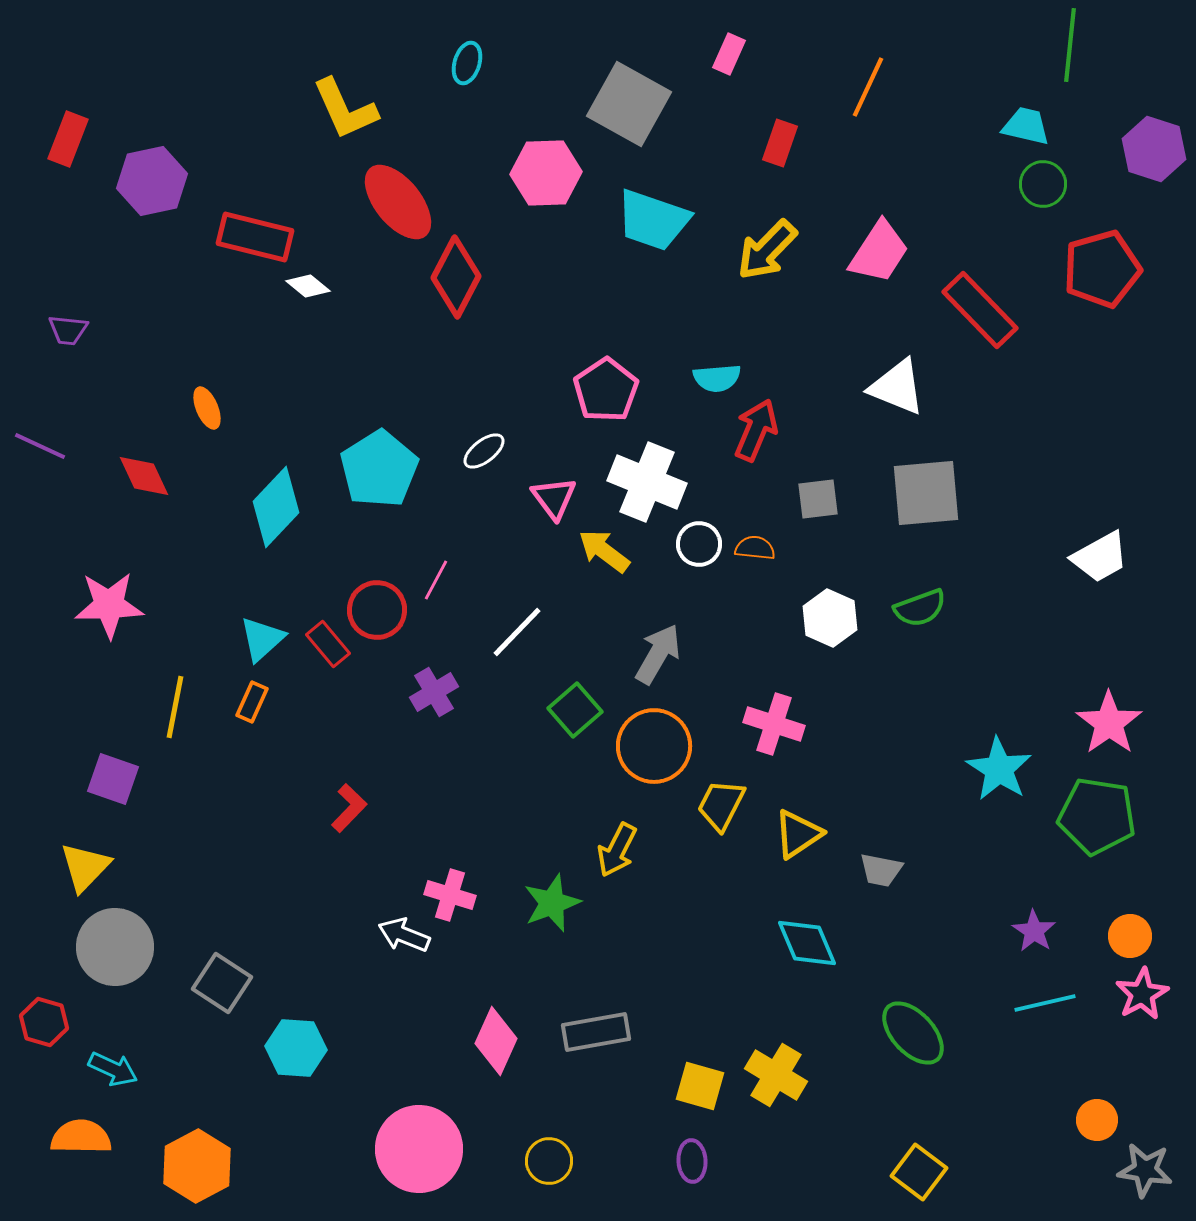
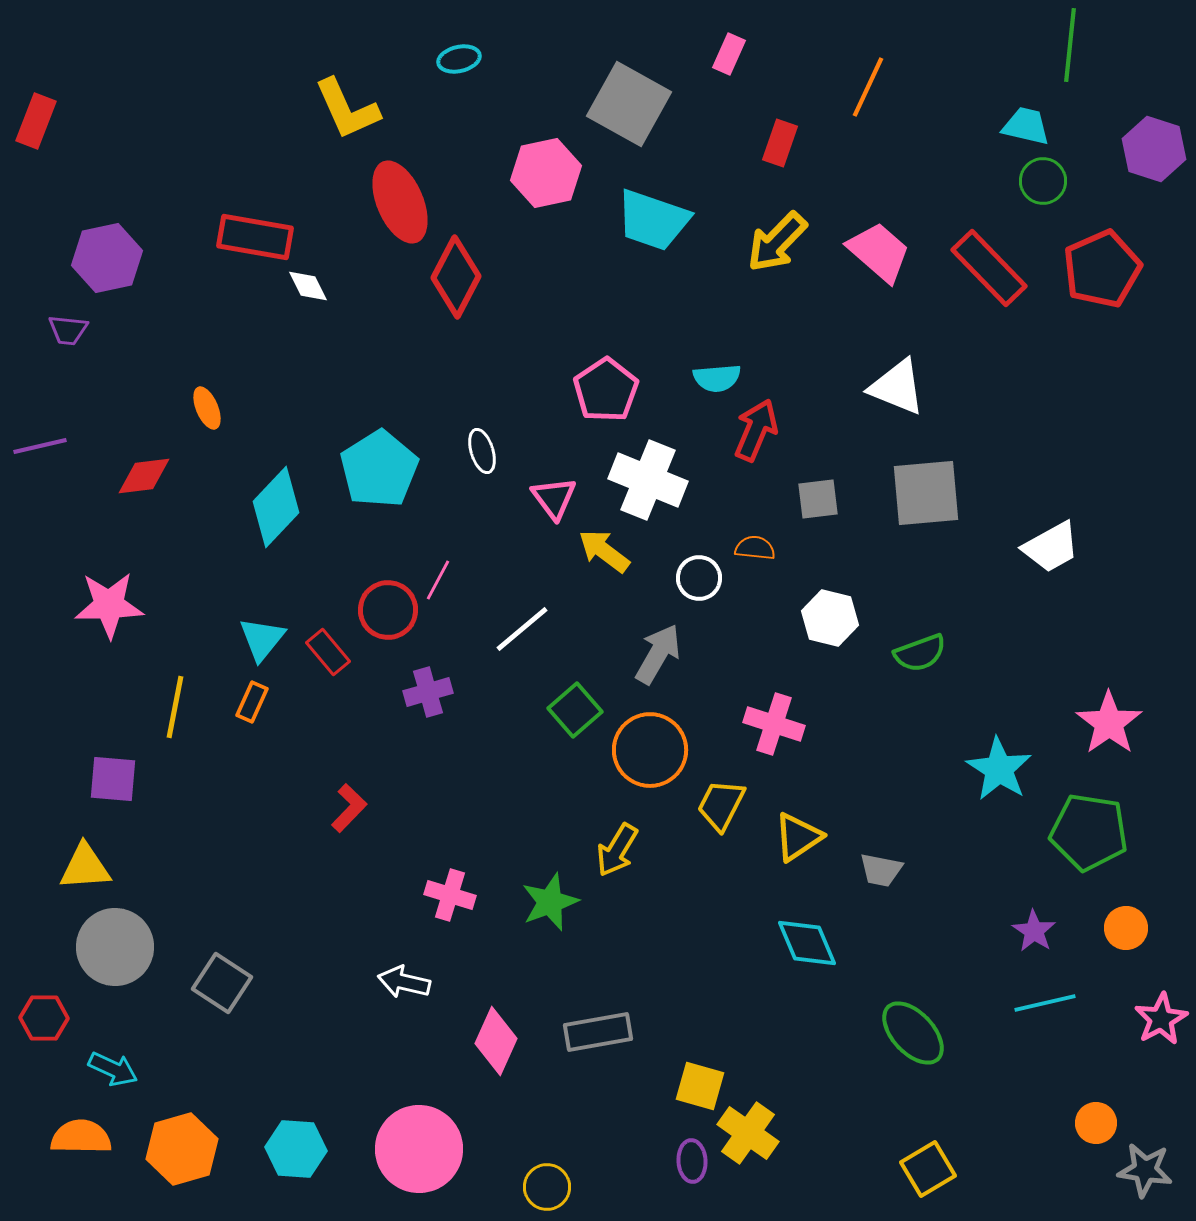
cyan ellipse at (467, 63): moved 8 px left, 4 px up; rotated 60 degrees clockwise
yellow L-shape at (345, 109): moved 2 px right
red rectangle at (68, 139): moved 32 px left, 18 px up
pink hexagon at (546, 173): rotated 10 degrees counterclockwise
purple hexagon at (152, 181): moved 45 px left, 77 px down
green circle at (1043, 184): moved 3 px up
red ellipse at (398, 202): moved 2 px right; rotated 16 degrees clockwise
red rectangle at (255, 237): rotated 4 degrees counterclockwise
yellow arrow at (767, 250): moved 10 px right, 8 px up
pink trapezoid at (879, 252): rotated 82 degrees counterclockwise
red pentagon at (1102, 269): rotated 8 degrees counterclockwise
white diamond at (308, 286): rotated 24 degrees clockwise
red rectangle at (980, 310): moved 9 px right, 42 px up
purple line at (40, 446): rotated 38 degrees counterclockwise
white ellipse at (484, 451): moved 2 px left; rotated 69 degrees counterclockwise
red diamond at (144, 476): rotated 72 degrees counterclockwise
white cross at (647, 482): moved 1 px right, 2 px up
white circle at (699, 544): moved 34 px down
white trapezoid at (1100, 557): moved 49 px left, 10 px up
pink line at (436, 580): moved 2 px right
green semicircle at (920, 608): moved 45 px down
red circle at (377, 610): moved 11 px right
white hexagon at (830, 618): rotated 10 degrees counterclockwise
white line at (517, 632): moved 5 px right, 3 px up; rotated 6 degrees clockwise
cyan triangle at (262, 639): rotated 9 degrees counterclockwise
red rectangle at (328, 644): moved 8 px down
purple cross at (434, 692): moved 6 px left; rotated 15 degrees clockwise
orange circle at (654, 746): moved 4 px left, 4 px down
purple square at (113, 779): rotated 14 degrees counterclockwise
green pentagon at (1097, 816): moved 8 px left, 16 px down
yellow triangle at (798, 834): moved 3 px down
yellow arrow at (617, 850): rotated 4 degrees clockwise
yellow triangle at (85, 867): rotated 42 degrees clockwise
green star at (552, 903): moved 2 px left, 1 px up
white arrow at (404, 935): moved 47 px down; rotated 9 degrees counterclockwise
orange circle at (1130, 936): moved 4 px left, 8 px up
pink star at (1142, 994): moved 19 px right, 25 px down
red hexagon at (44, 1022): moved 4 px up; rotated 15 degrees counterclockwise
gray rectangle at (596, 1032): moved 2 px right
cyan hexagon at (296, 1048): moved 101 px down
yellow cross at (776, 1075): moved 28 px left, 58 px down; rotated 4 degrees clockwise
orange circle at (1097, 1120): moved 1 px left, 3 px down
yellow circle at (549, 1161): moved 2 px left, 26 px down
orange hexagon at (197, 1166): moved 15 px left, 17 px up; rotated 12 degrees clockwise
yellow square at (919, 1172): moved 9 px right, 3 px up; rotated 22 degrees clockwise
